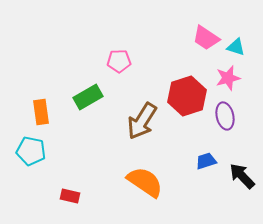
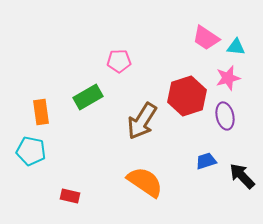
cyan triangle: rotated 12 degrees counterclockwise
